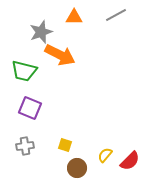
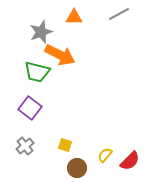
gray line: moved 3 px right, 1 px up
green trapezoid: moved 13 px right, 1 px down
purple square: rotated 15 degrees clockwise
gray cross: rotated 30 degrees counterclockwise
